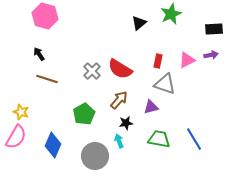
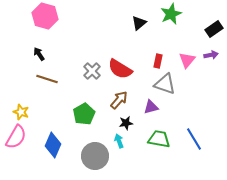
black rectangle: rotated 30 degrees counterclockwise
pink triangle: rotated 24 degrees counterclockwise
